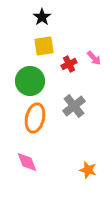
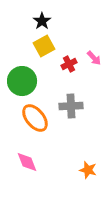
black star: moved 4 px down
yellow square: rotated 20 degrees counterclockwise
green circle: moved 8 px left
gray cross: moved 3 px left; rotated 35 degrees clockwise
orange ellipse: rotated 52 degrees counterclockwise
